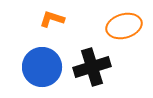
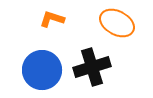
orange ellipse: moved 7 px left, 3 px up; rotated 44 degrees clockwise
blue circle: moved 3 px down
